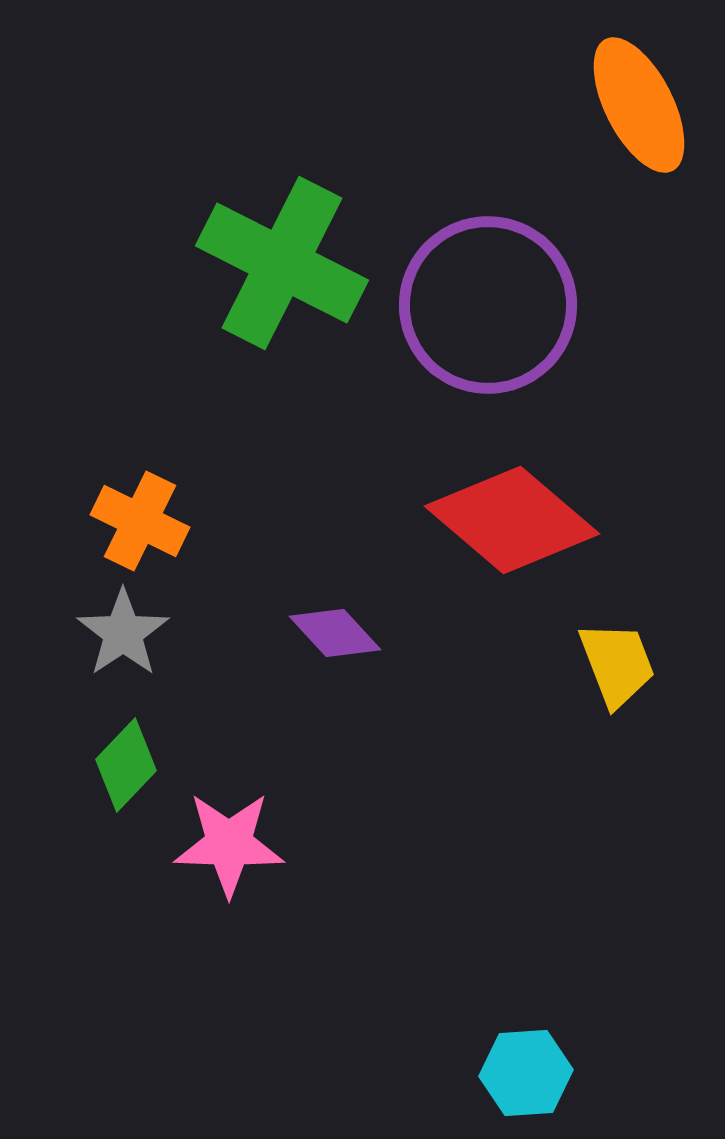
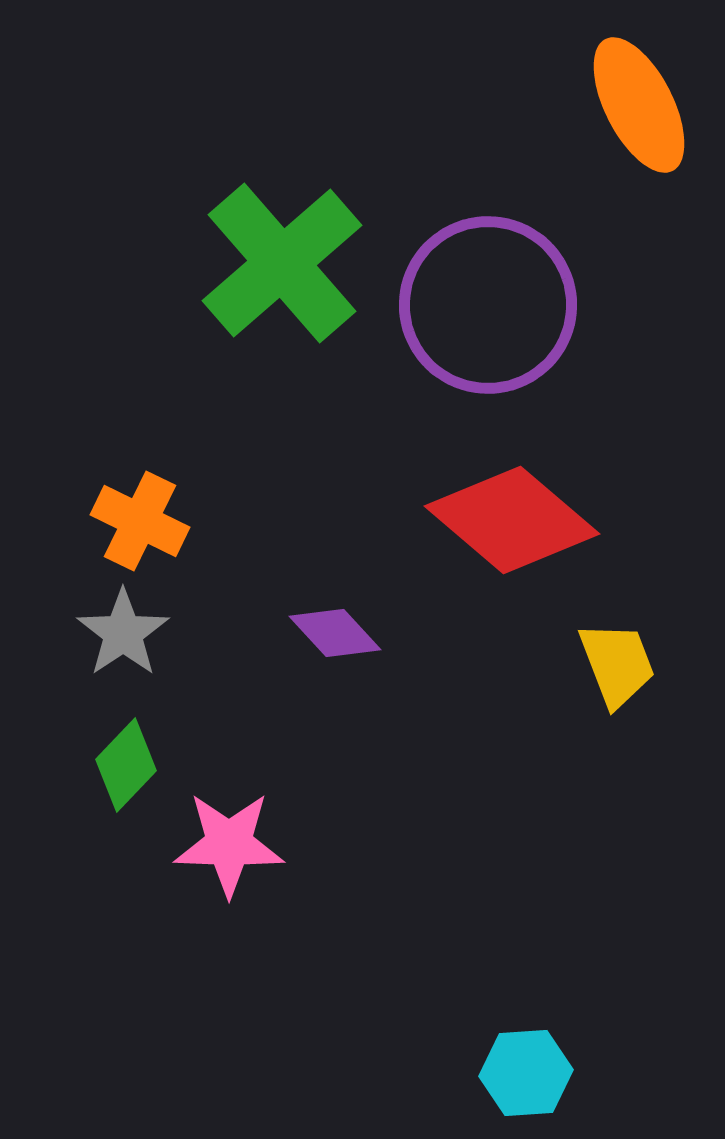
green cross: rotated 22 degrees clockwise
